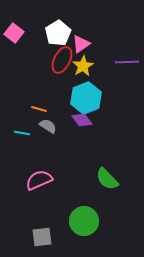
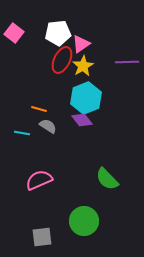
white pentagon: rotated 25 degrees clockwise
